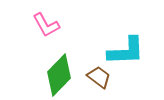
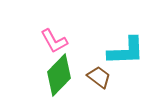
pink L-shape: moved 8 px right, 16 px down
